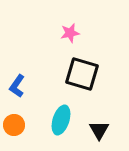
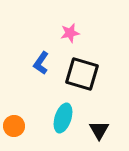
blue L-shape: moved 24 px right, 23 px up
cyan ellipse: moved 2 px right, 2 px up
orange circle: moved 1 px down
